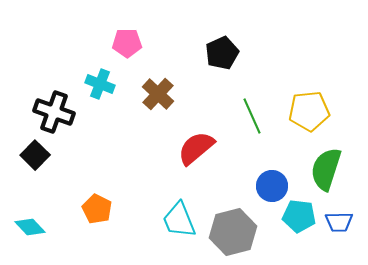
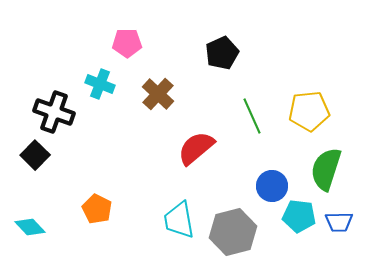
cyan trapezoid: rotated 12 degrees clockwise
